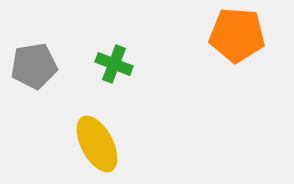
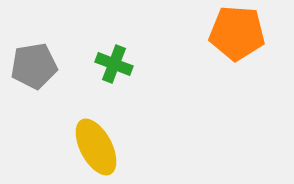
orange pentagon: moved 2 px up
yellow ellipse: moved 1 px left, 3 px down
